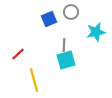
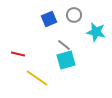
gray circle: moved 3 px right, 3 px down
cyan star: rotated 24 degrees clockwise
gray line: rotated 56 degrees counterclockwise
red line: rotated 56 degrees clockwise
yellow line: moved 3 px right, 2 px up; rotated 40 degrees counterclockwise
